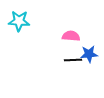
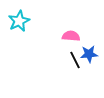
cyan star: rotated 30 degrees counterclockwise
black line: moved 2 px right; rotated 66 degrees clockwise
